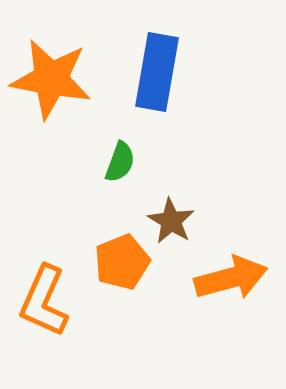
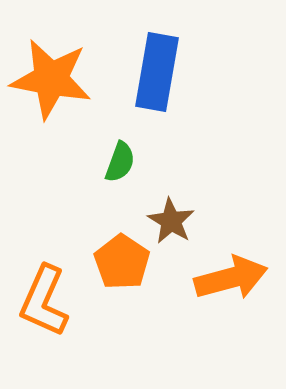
orange pentagon: rotated 16 degrees counterclockwise
